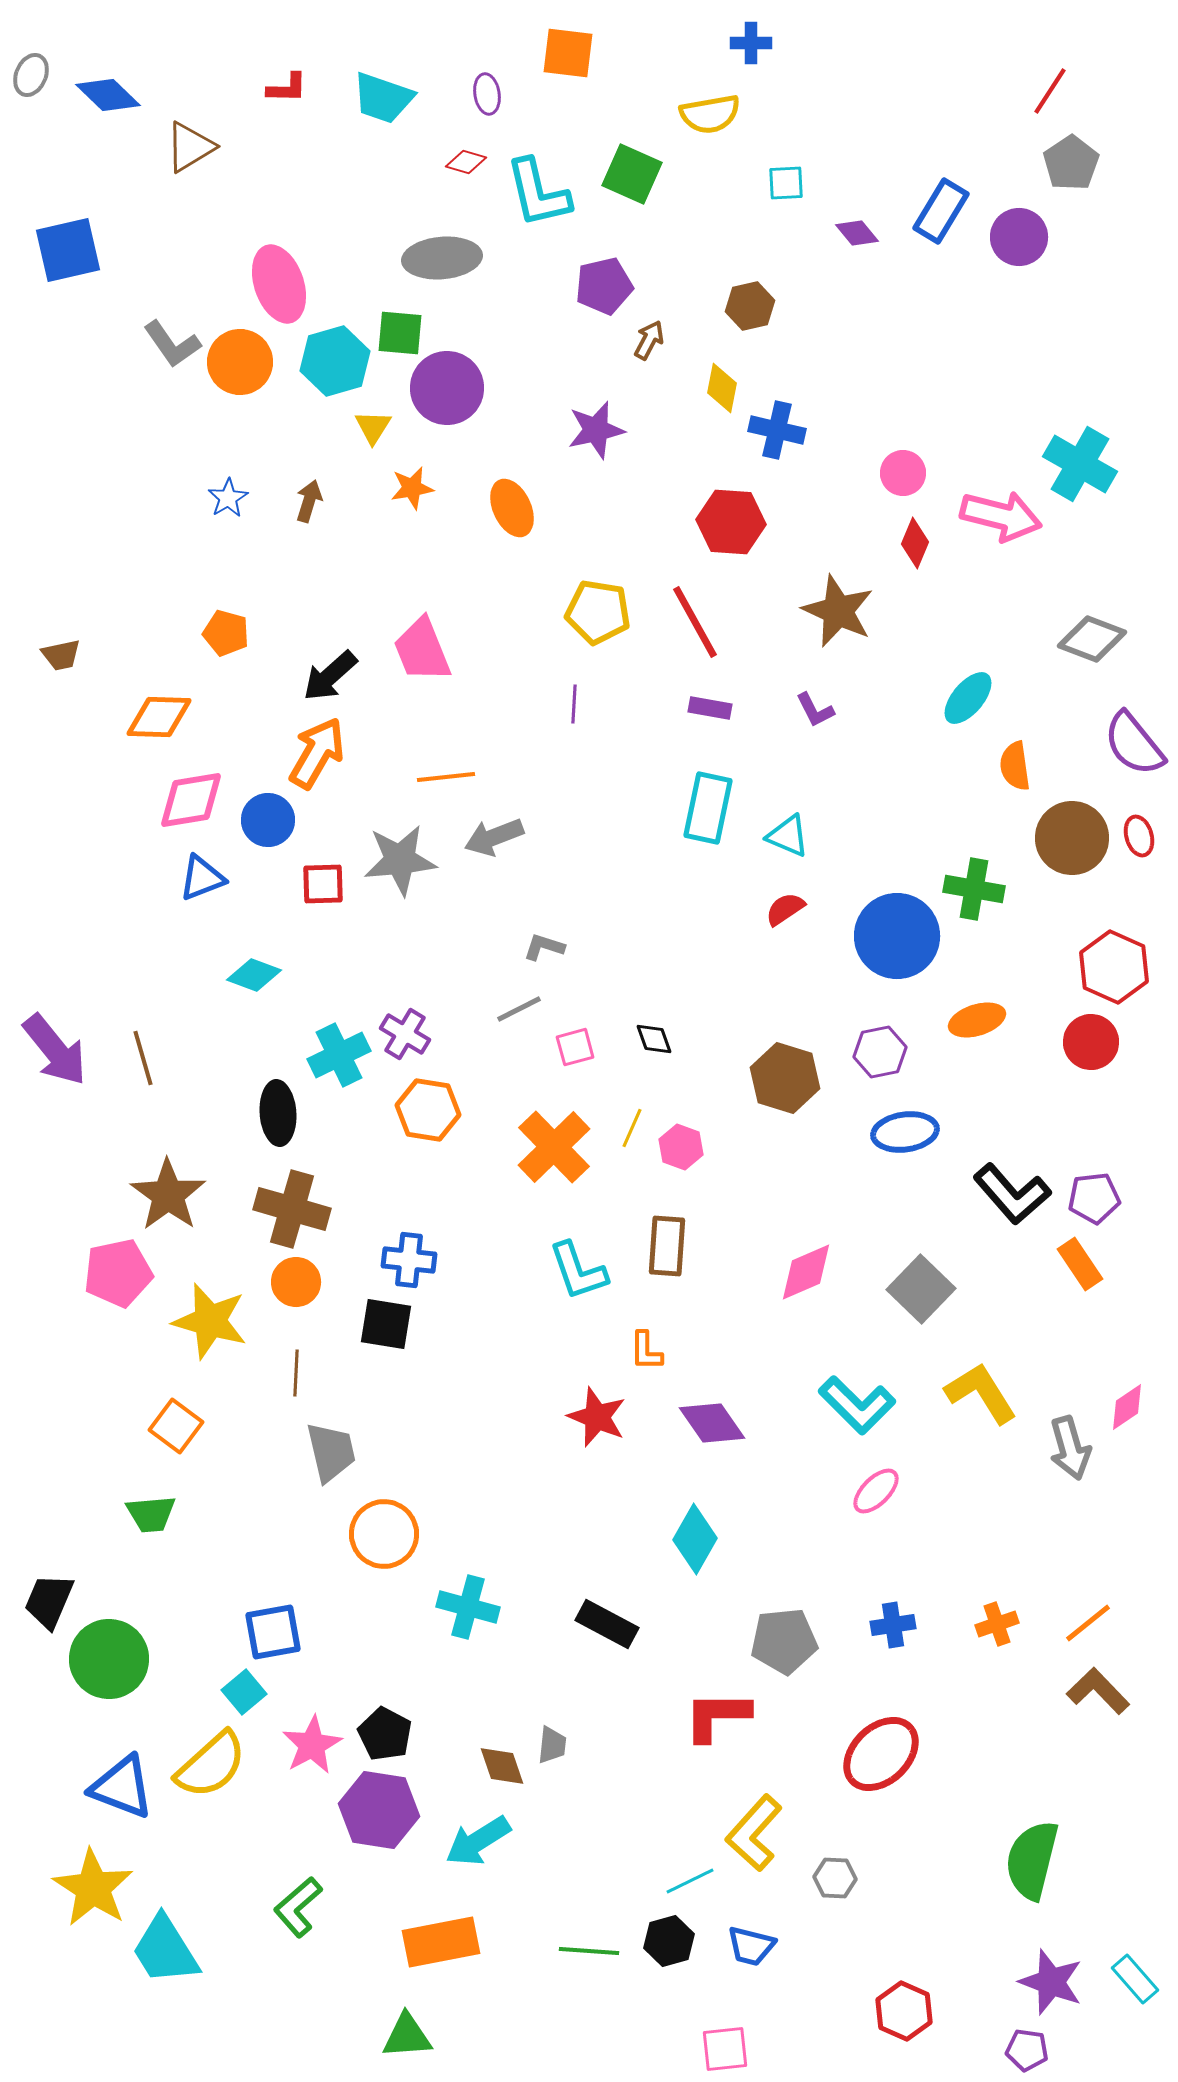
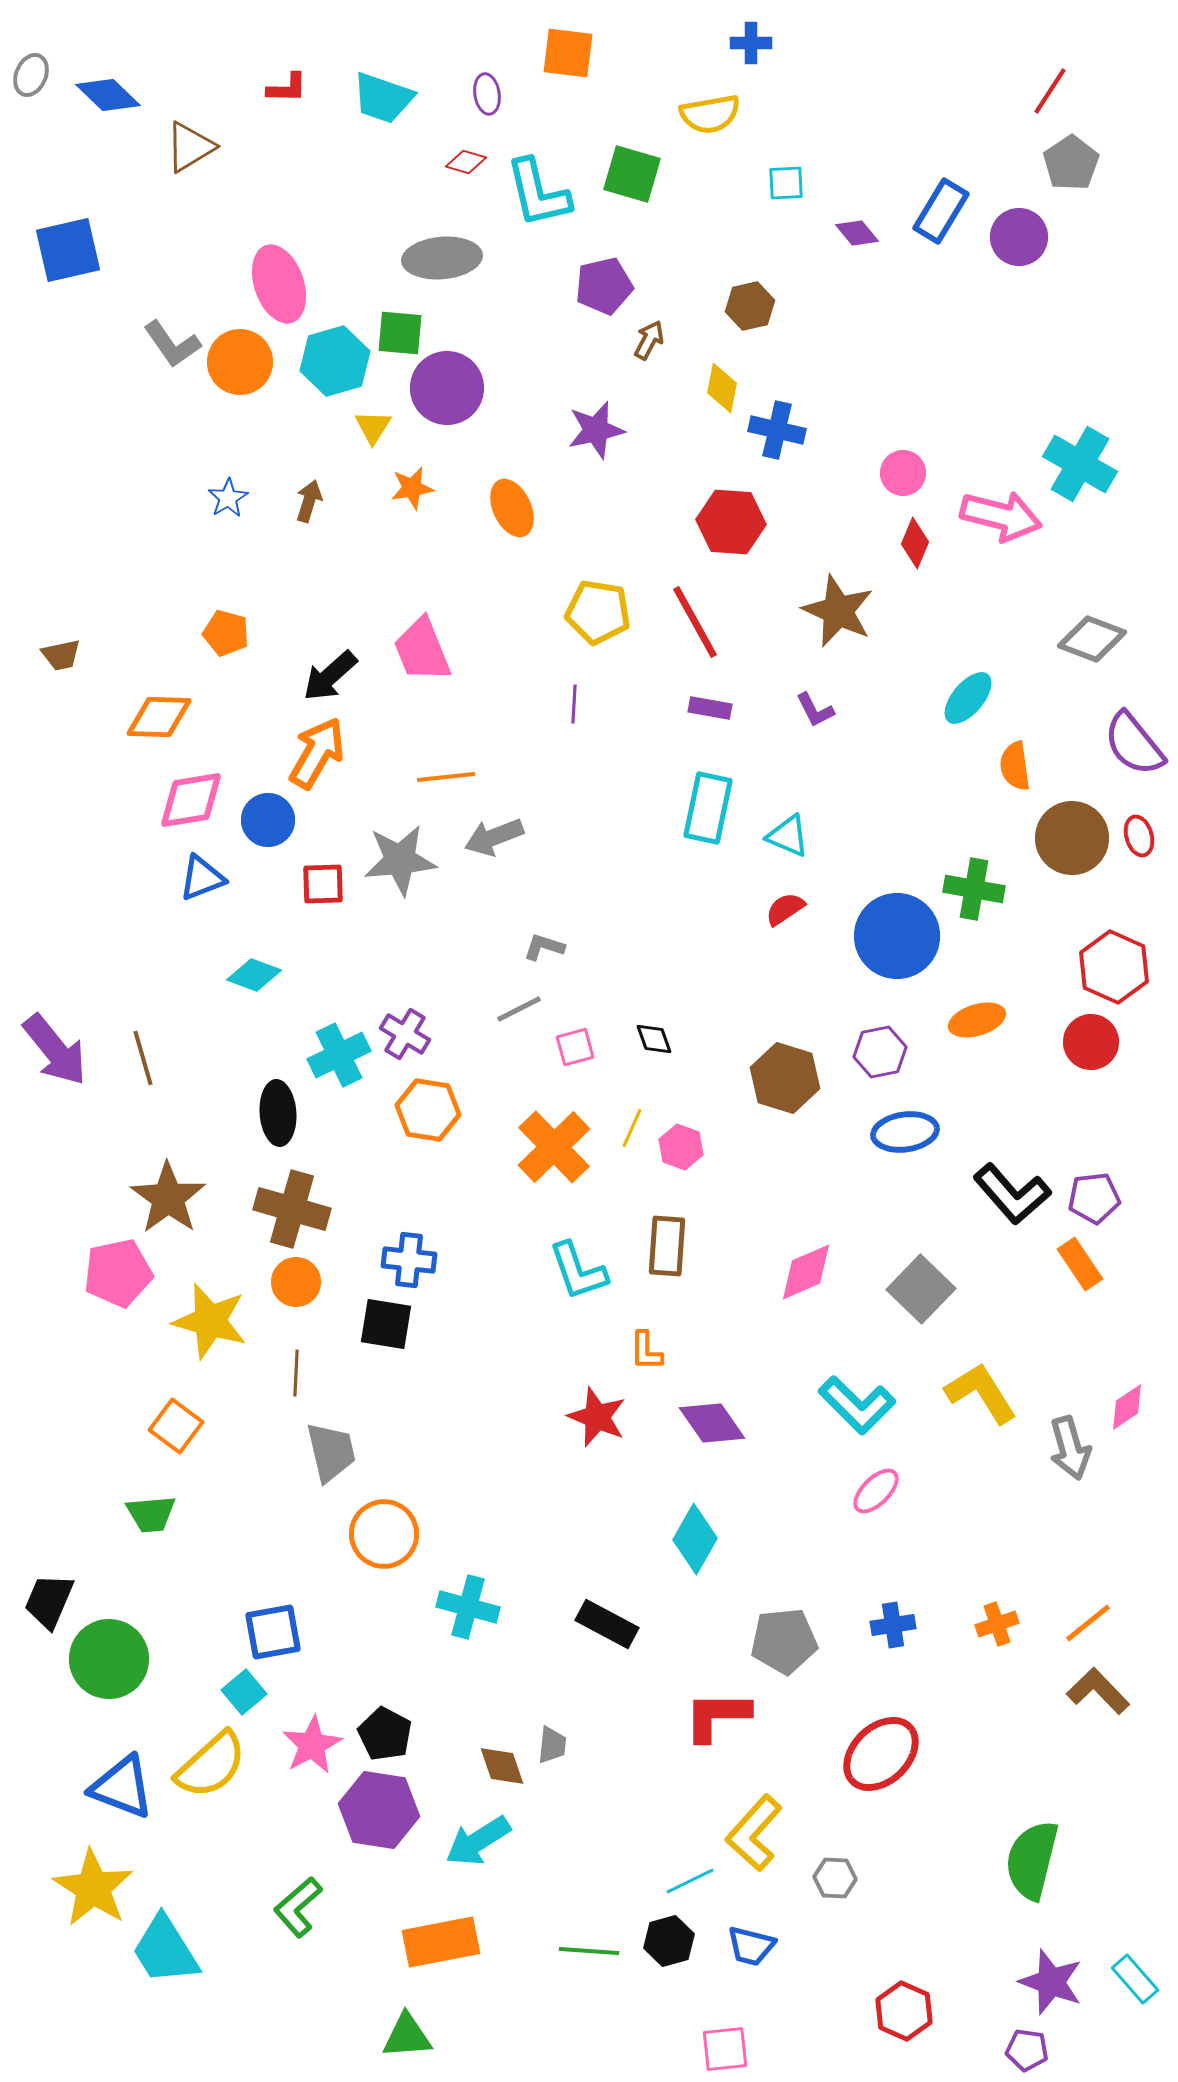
green square at (632, 174): rotated 8 degrees counterclockwise
brown star at (168, 1195): moved 3 px down
